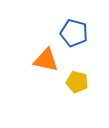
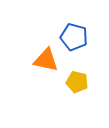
blue pentagon: moved 4 px down
